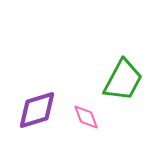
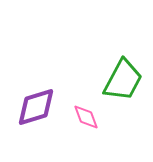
purple diamond: moved 1 px left, 3 px up
